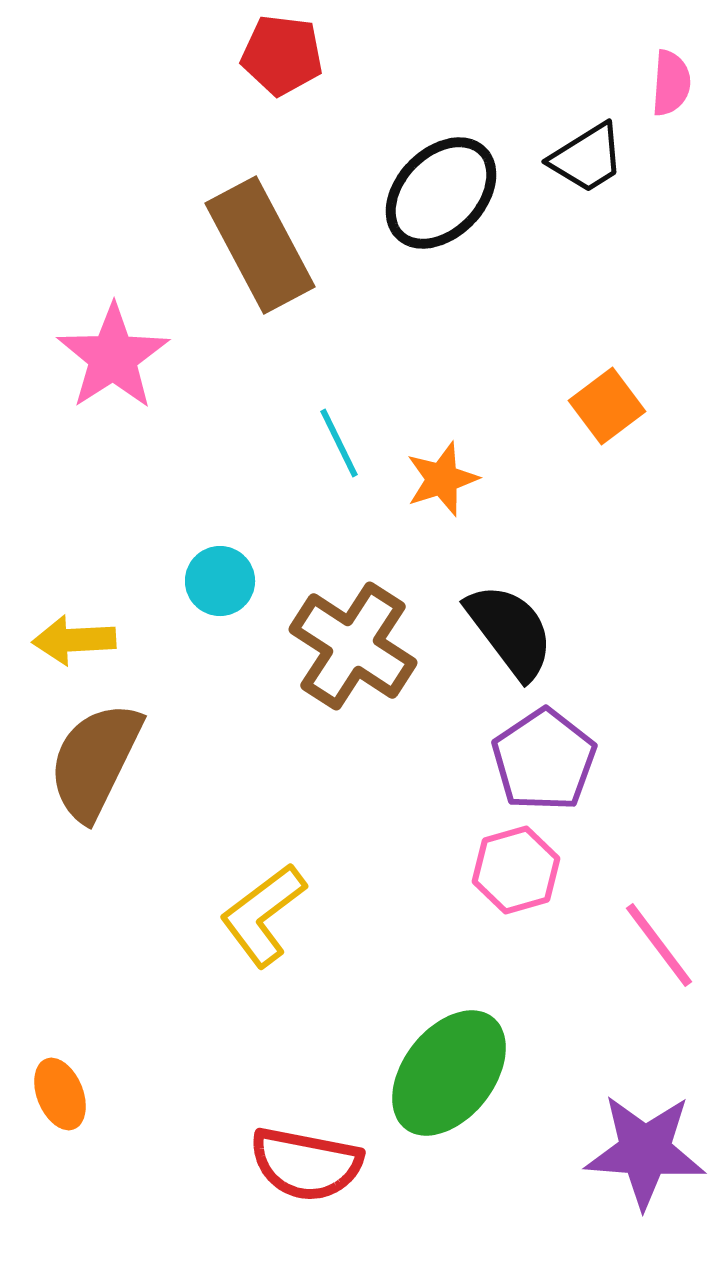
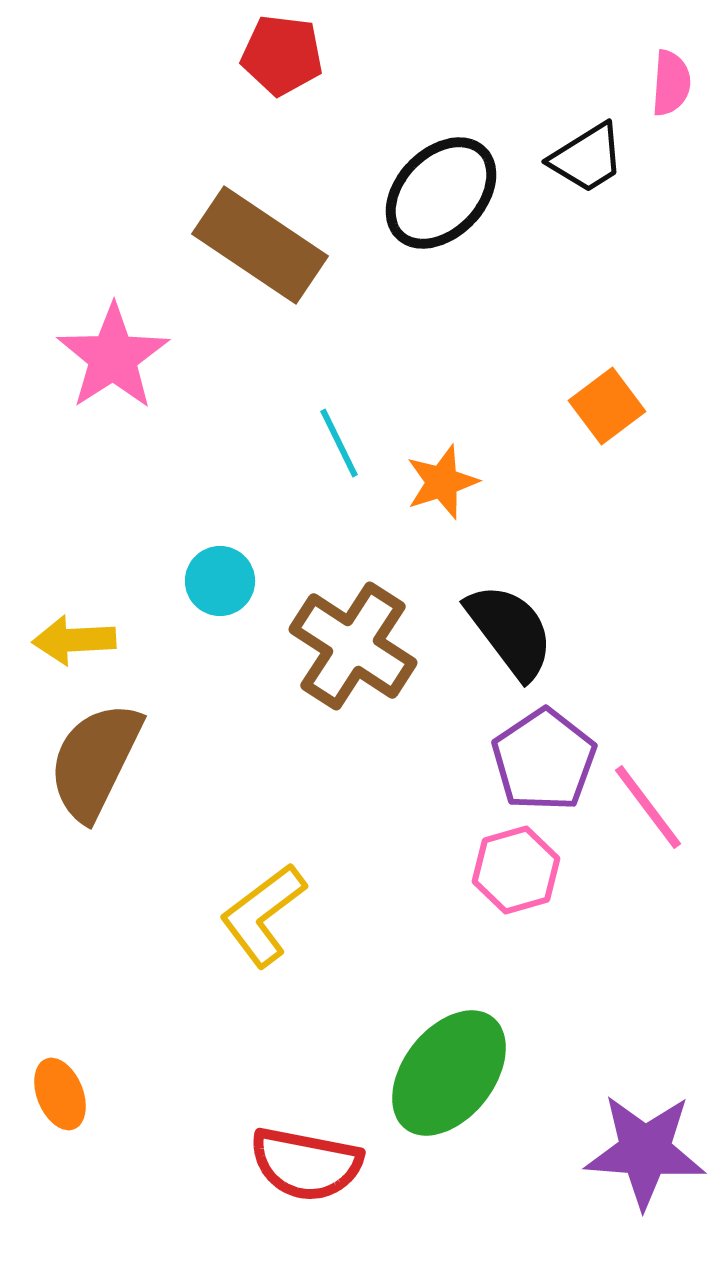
brown rectangle: rotated 28 degrees counterclockwise
orange star: moved 3 px down
pink line: moved 11 px left, 138 px up
